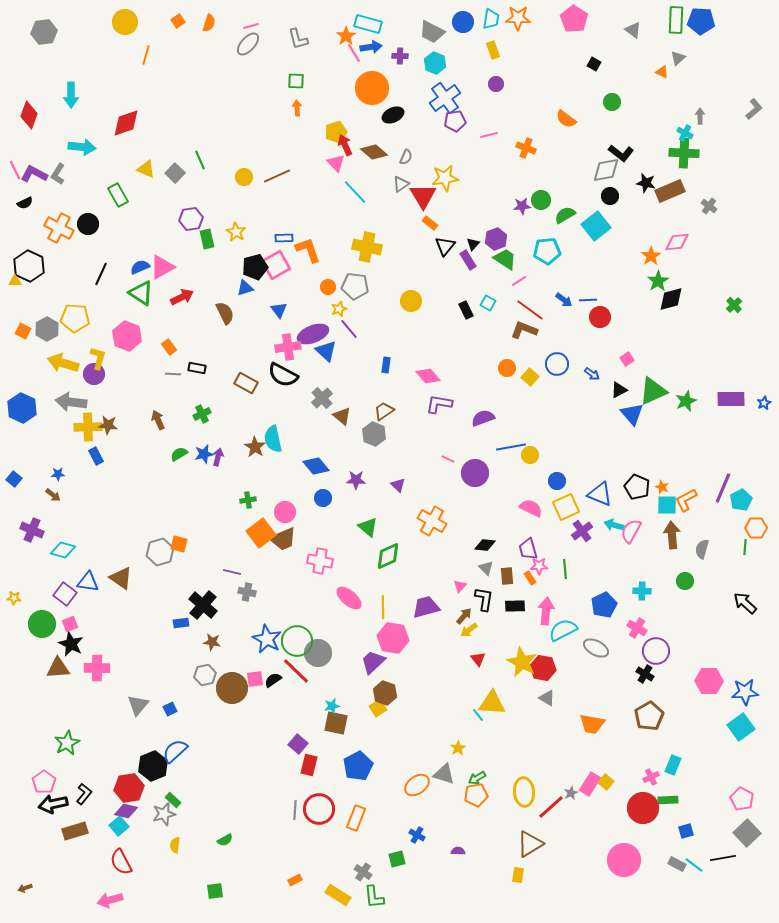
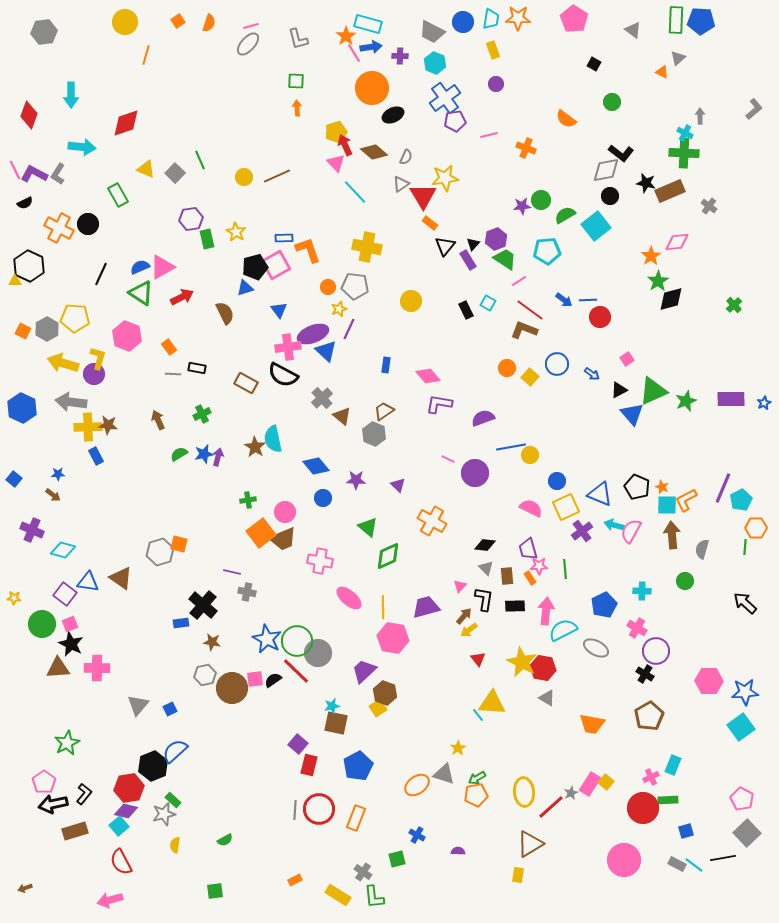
purple line at (349, 329): rotated 65 degrees clockwise
purple trapezoid at (373, 662): moved 9 px left, 9 px down
